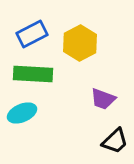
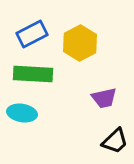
purple trapezoid: moved 1 px right, 1 px up; rotated 32 degrees counterclockwise
cyan ellipse: rotated 32 degrees clockwise
